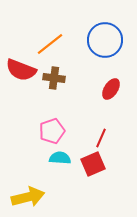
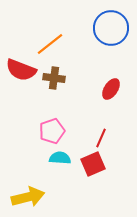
blue circle: moved 6 px right, 12 px up
